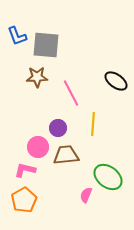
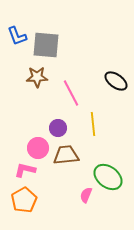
yellow line: rotated 10 degrees counterclockwise
pink circle: moved 1 px down
